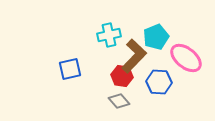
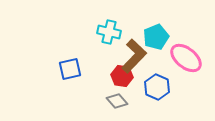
cyan cross: moved 3 px up; rotated 25 degrees clockwise
blue hexagon: moved 2 px left, 5 px down; rotated 20 degrees clockwise
gray diamond: moved 2 px left
